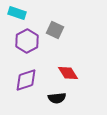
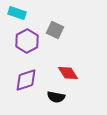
black semicircle: moved 1 px left, 1 px up; rotated 18 degrees clockwise
